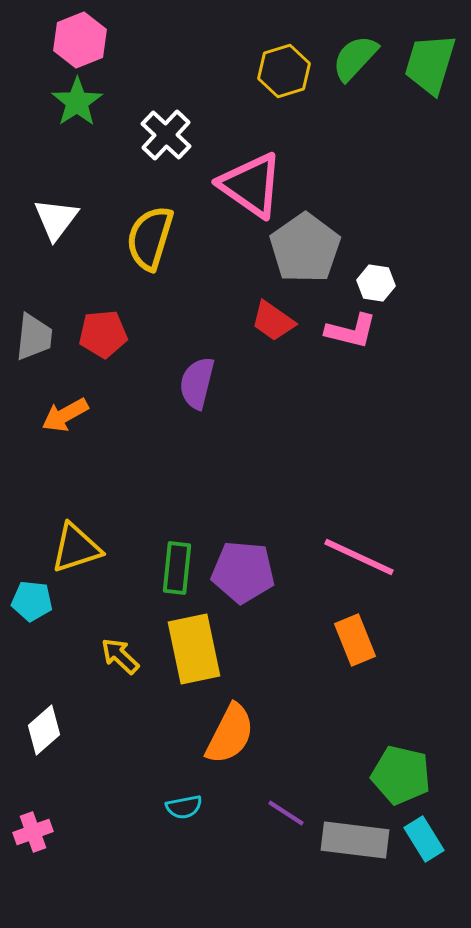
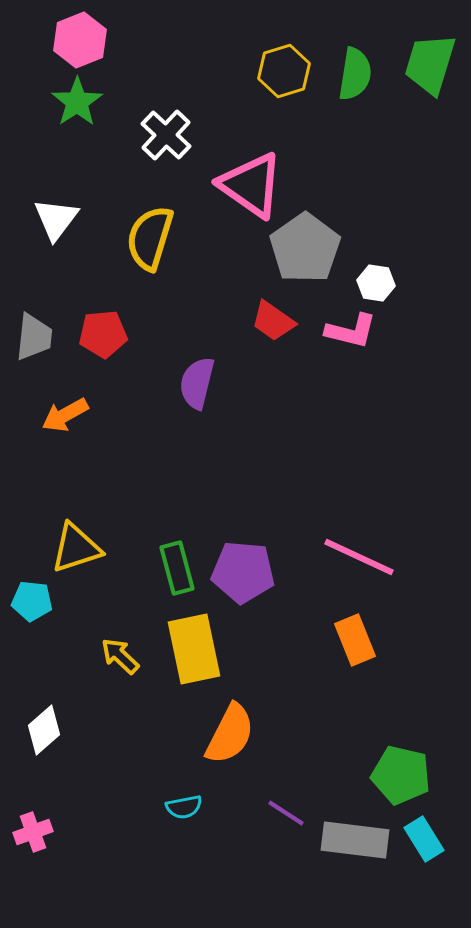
green semicircle: moved 16 px down; rotated 146 degrees clockwise
green rectangle: rotated 21 degrees counterclockwise
